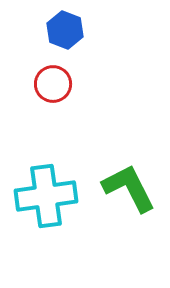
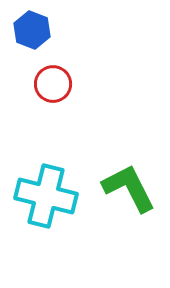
blue hexagon: moved 33 px left
cyan cross: rotated 22 degrees clockwise
